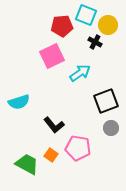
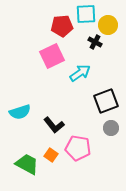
cyan square: moved 1 px up; rotated 25 degrees counterclockwise
cyan semicircle: moved 1 px right, 10 px down
